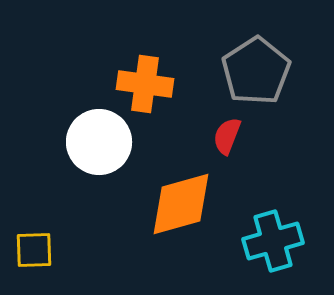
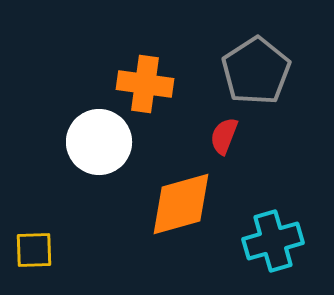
red semicircle: moved 3 px left
